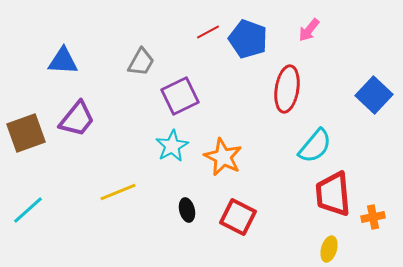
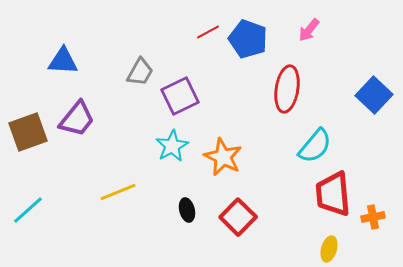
gray trapezoid: moved 1 px left, 10 px down
brown square: moved 2 px right, 1 px up
red square: rotated 18 degrees clockwise
